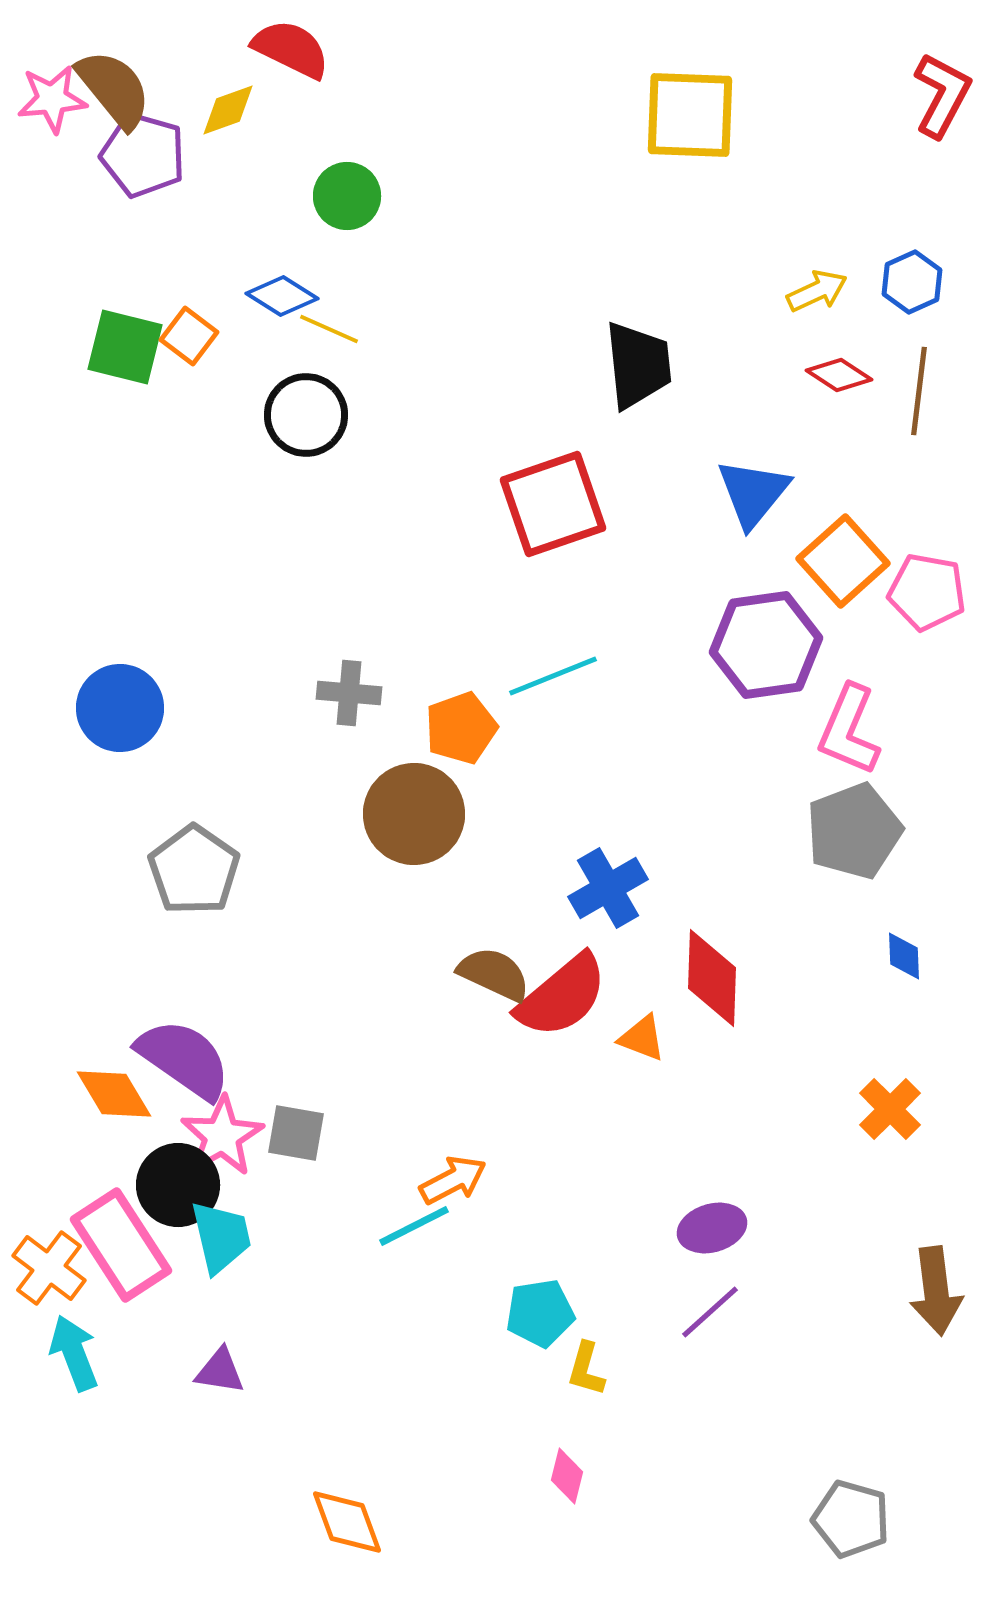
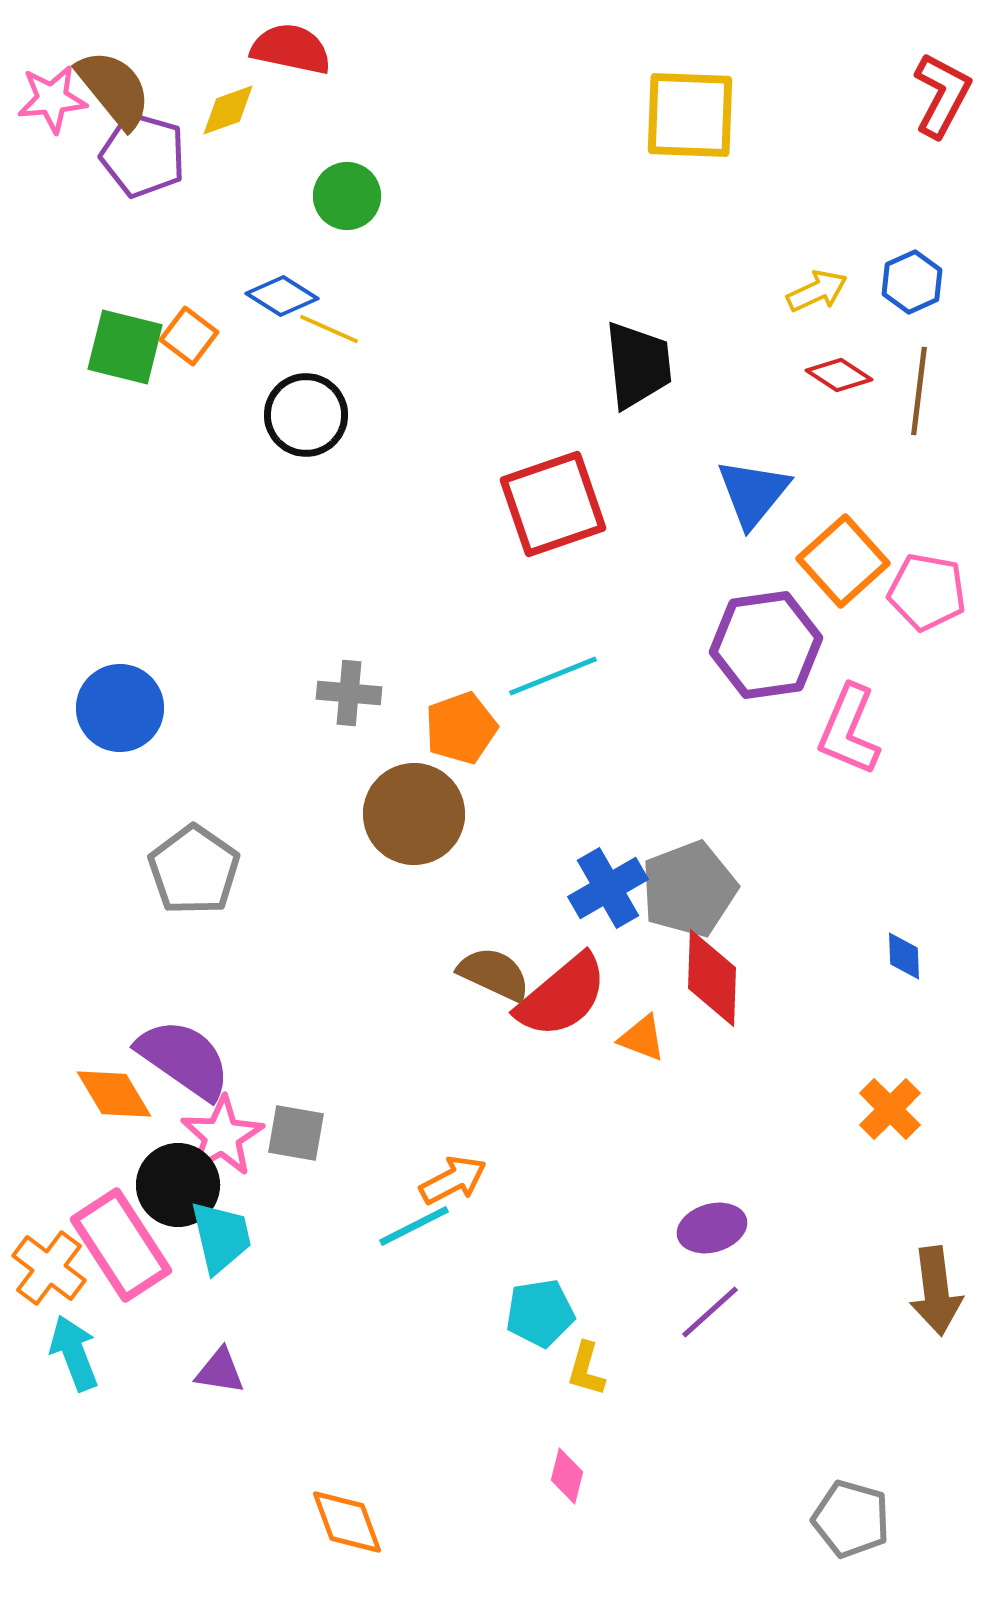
red semicircle at (291, 49): rotated 14 degrees counterclockwise
gray pentagon at (854, 831): moved 165 px left, 58 px down
